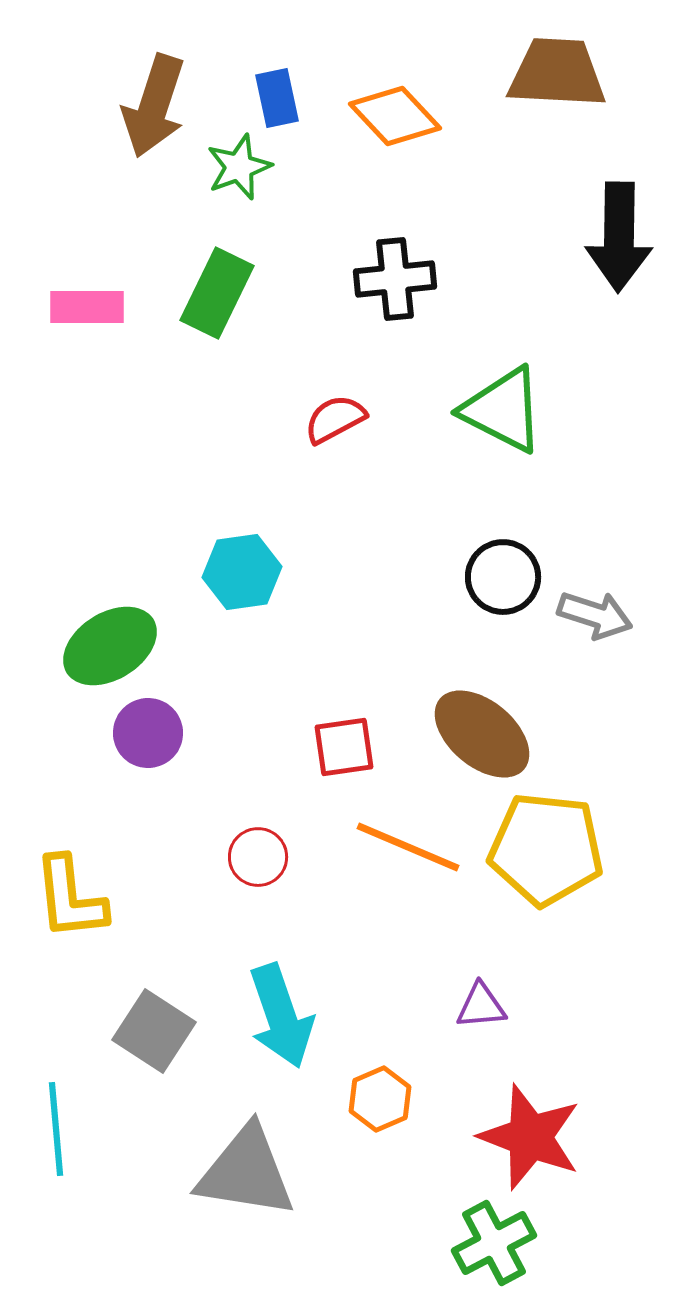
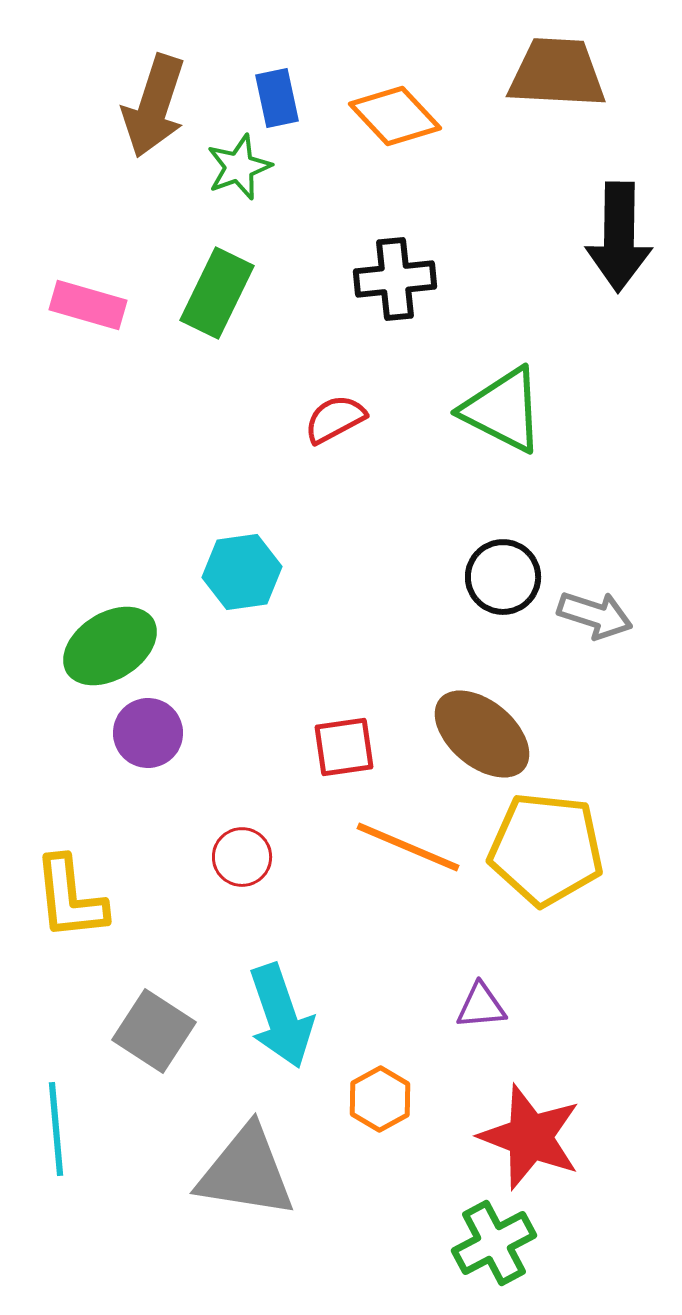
pink rectangle: moved 1 px right, 2 px up; rotated 16 degrees clockwise
red circle: moved 16 px left
orange hexagon: rotated 6 degrees counterclockwise
